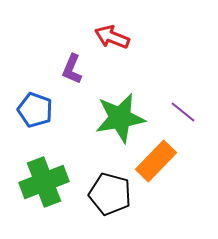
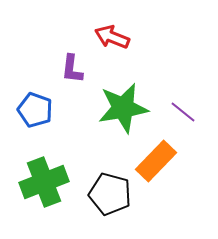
purple L-shape: rotated 16 degrees counterclockwise
green star: moved 3 px right, 10 px up
